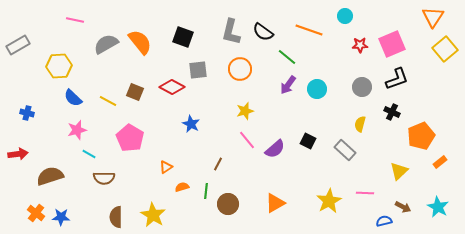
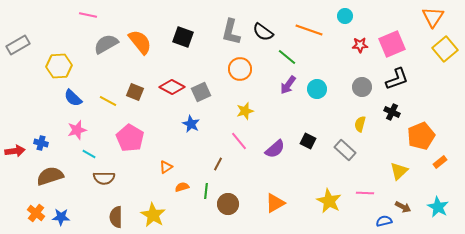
pink line at (75, 20): moved 13 px right, 5 px up
gray square at (198, 70): moved 3 px right, 22 px down; rotated 18 degrees counterclockwise
blue cross at (27, 113): moved 14 px right, 30 px down
pink line at (247, 140): moved 8 px left, 1 px down
red arrow at (18, 154): moved 3 px left, 3 px up
yellow star at (329, 201): rotated 15 degrees counterclockwise
